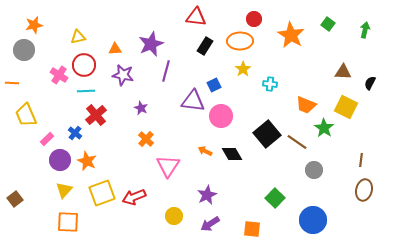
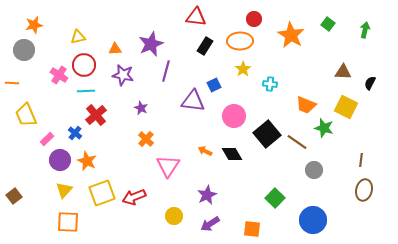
pink circle at (221, 116): moved 13 px right
green star at (324, 128): rotated 18 degrees counterclockwise
brown square at (15, 199): moved 1 px left, 3 px up
